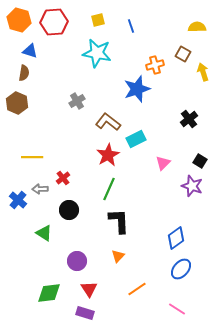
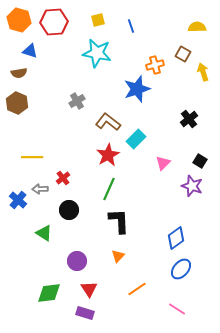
brown semicircle: moved 5 px left; rotated 70 degrees clockwise
cyan rectangle: rotated 18 degrees counterclockwise
